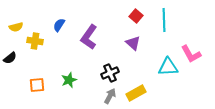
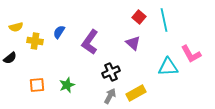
red square: moved 3 px right, 1 px down
cyan line: rotated 10 degrees counterclockwise
blue semicircle: moved 7 px down
purple L-shape: moved 1 px right, 5 px down
black cross: moved 1 px right, 1 px up
green star: moved 2 px left, 5 px down
